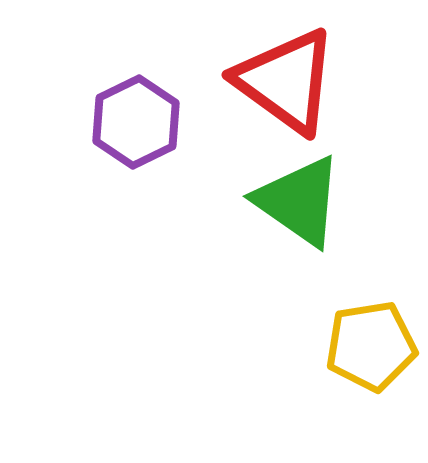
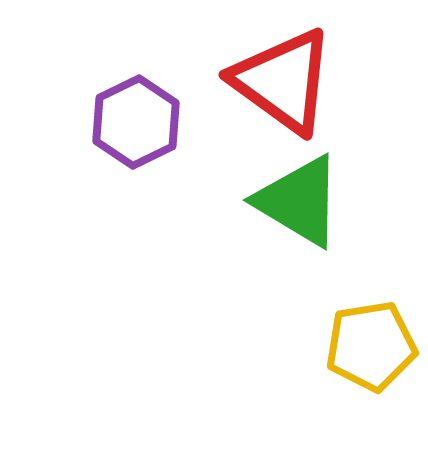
red triangle: moved 3 px left
green triangle: rotated 4 degrees counterclockwise
